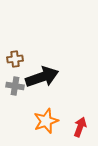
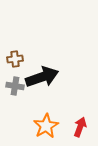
orange star: moved 5 px down; rotated 10 degrees counterclockwise
